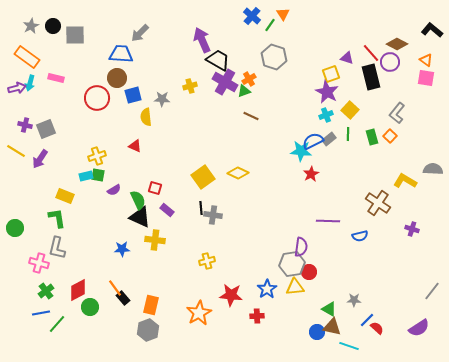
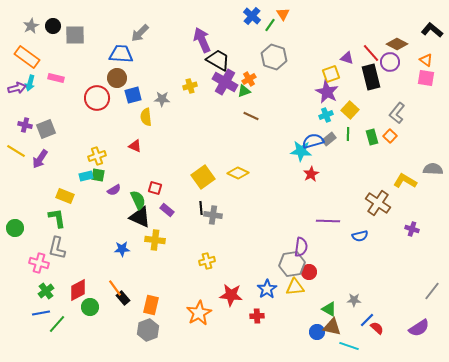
blue semicircle at (313, 141): rotated 10 degrees clockwise
